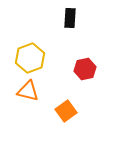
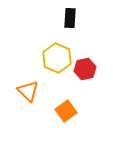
yellow hexagon: moved 27 px right; rotated 16 degrees counterclockwise
orange triangle: rotated 30 degrees clockwise
